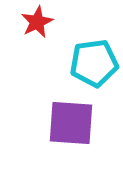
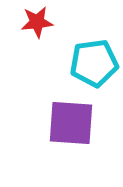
red star: rotated 20 degrees clockwise
